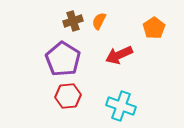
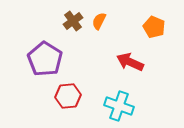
brown cross: rotated 18 degrees counterclockwise
orange pentagon: moved 1 px up; rotated 15 degrees counterclockwise
red arrow: moved 11 px right, 7 px down; rotated 48 degrees clockwise
purple pentagon: moved 18 px left
cyan cross: moved 2 px left
